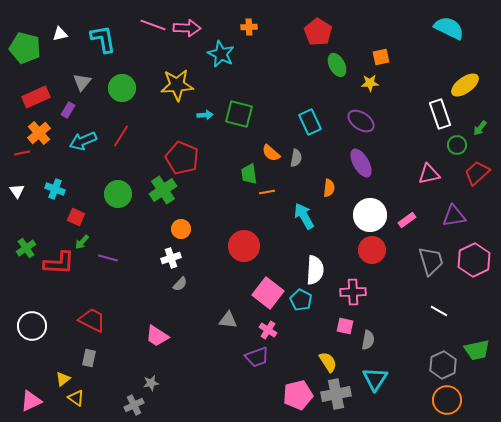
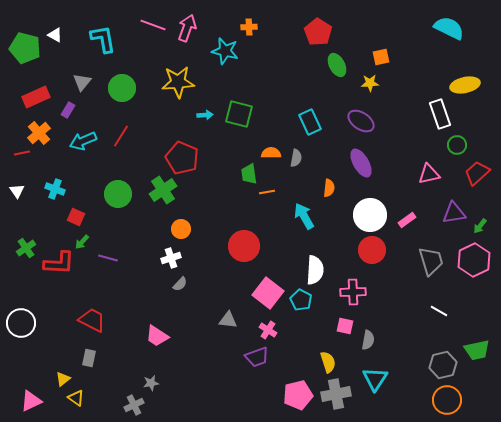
pink arrow at (187, 28): rotated 72 degrees counterclockwise
white triangle at (60, 34): moved 5 px left, 1 px down; rotated 42 degrees clockwise
cyan star at (221, 54): moved 4 px right, 3 px up; rotated 12 degrees counterclockwise
yellow star at (177, 85): moved 1 px right, 3 px up
yellow ellipse at (465, 85): rotated 24 degrees clockwise
green arrow at (480, 128): moved 98 px down
orange semicircle at (271, 153): rotated 138 degrees clockwise
purple triangle at (454, 216): moved 3 px up
white circle at (32, 326): moved 11 px left, 3 px up
yellow semicircle at (328, 362): rotated 15 degrees clockwise
gray hexagon at (443, 365): rotated 12 degrees clockwise
